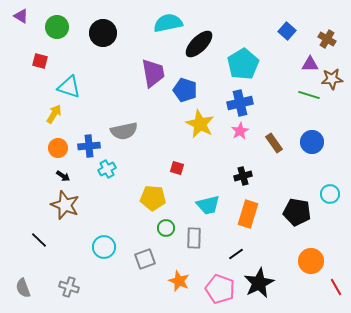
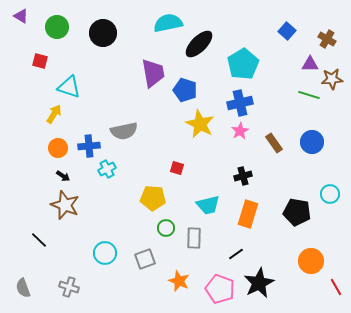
cyan circle at (104, 247): moved 1 px right, 6 px down
